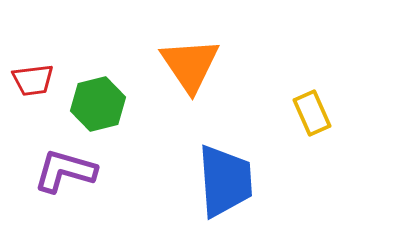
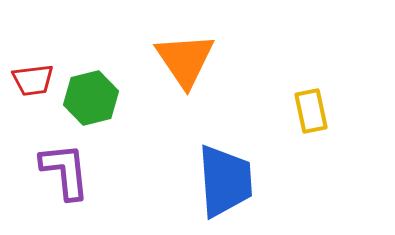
orange triangle: moved 5 px left, 5 px up
green hexagon: moved 7 px left, 6 px up
yellow rectangle: moved 1 px left, 2 px up; rotated 12 degrees clockwise
purple L-shape: rotated 68 degrees clockwise
